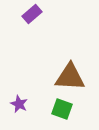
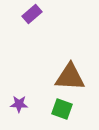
purple star: rotated 24 degrees counterclockwise
